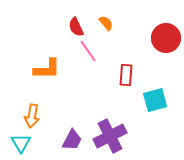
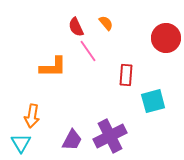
orange L-shape: moved 6 px right, 2 px up
cyan square: moved 2 px left, 1 px down
